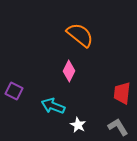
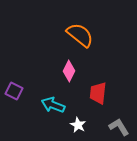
red trapezoid: moved 24 px left
cyan arrow: moved 1 px up
gray L-shape: moved 1 px right
